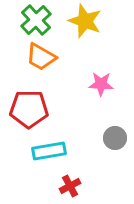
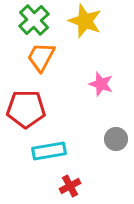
green cross: moved 2 px left
orange trapezoid: rotated 88 degrees clockwise
pink star: rotated 15 degrees clockwise
red pentagon: moved 3 px left
gray circle: moved 1 px right, 1 px down
